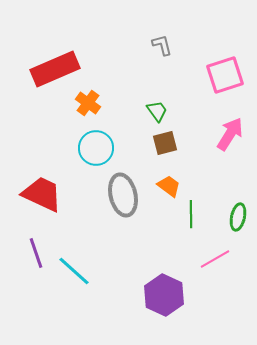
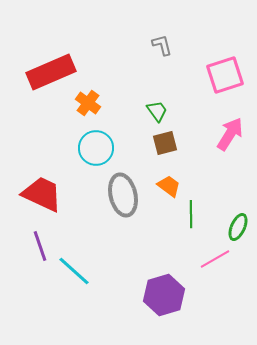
red rectangle: moved 4 px left, 3 px down
green ellipse: moved 10 px down; rotated 12 degrees clockwise
purple line: moved 4 px right, 7 px up
purple hexagon: rotated 18 degrees clockwise
